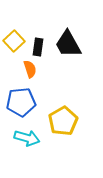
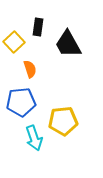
yellow square: moved 1 px down
black rectangle: moved 20 px up
yellow pentagon: rotated 24 degrees clockwise
cyan arrow: moved 7 px right; rotated 55 degrees clockwise
